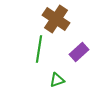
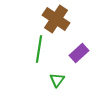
purple rectangle: moved 1 px down
green triangle: rotated 35 degrees counterclockwise
